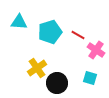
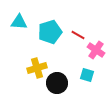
yellow cross: rotated 18 degrees clockwise
cyan square: moved 3 px left, 3 px up
